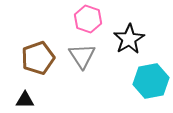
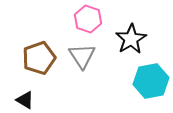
black star: moved 2 px right
brown pentagon: moved 1 px right
black triangle: rotated 30 degrees clockwise
